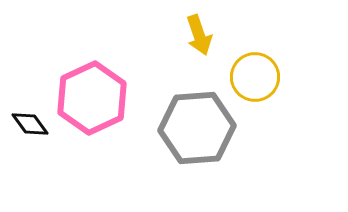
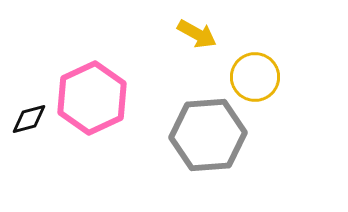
yellow arrow: moved 2 px left, 1 px up; rotated 42 degrees counterclockwise
black diamond: moved 1 px left, 5 px up; rotated 69 degrees counterclockwise
gray hexagon: moved 11 px right, 7 px down
